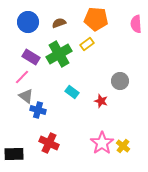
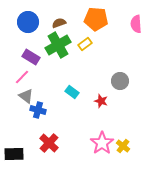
yellow rectangle: moved 2 px left
green cross: moved 1 px left, 9 px up
red cross: rotated 18 degrees clockwise
